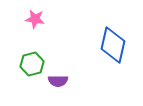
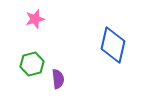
pink star: rotated 24 degrees counterclockwise
purple semicircle: moved 2 px up; rotated 96 degrees counterclockwise
